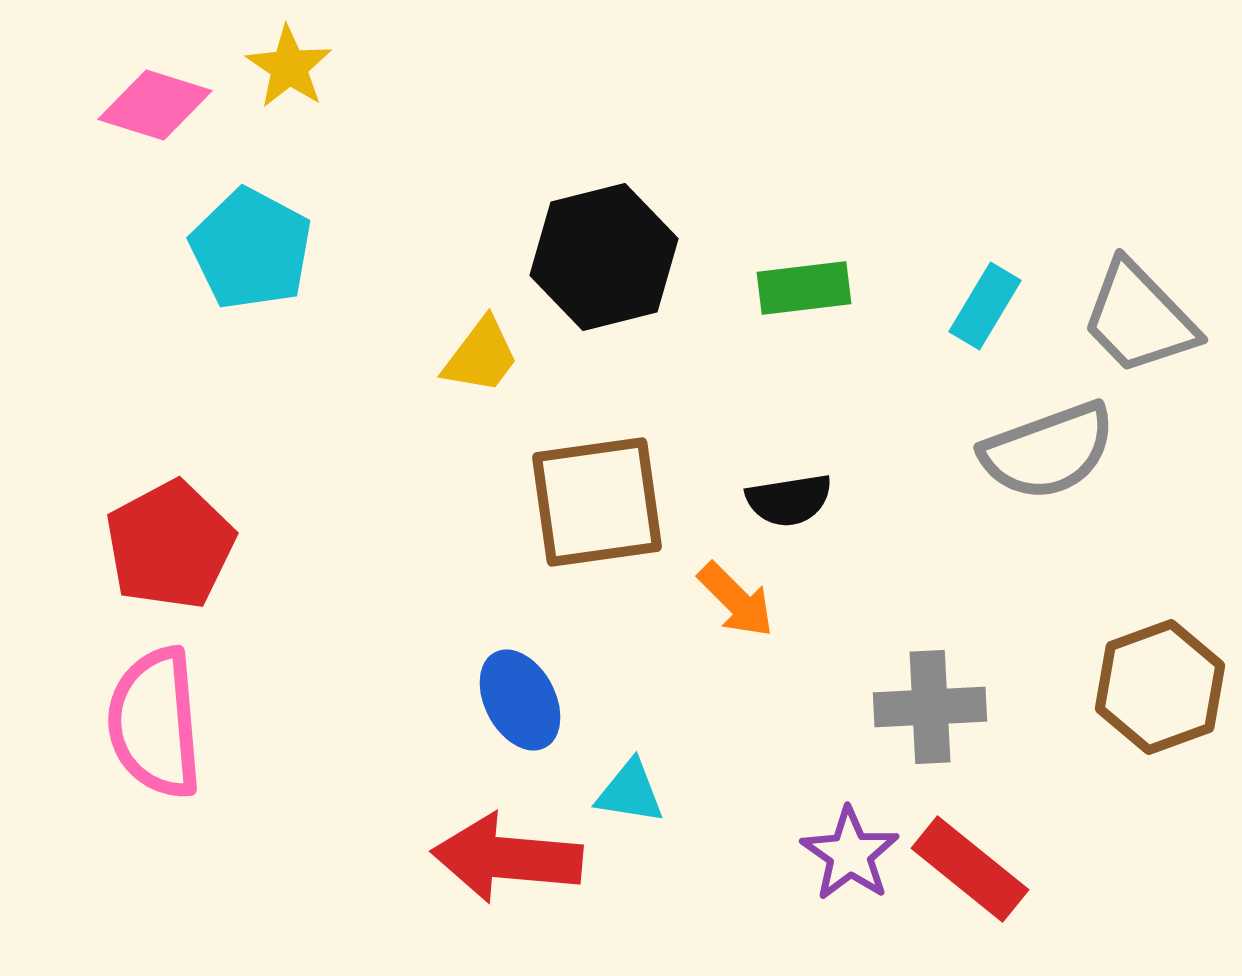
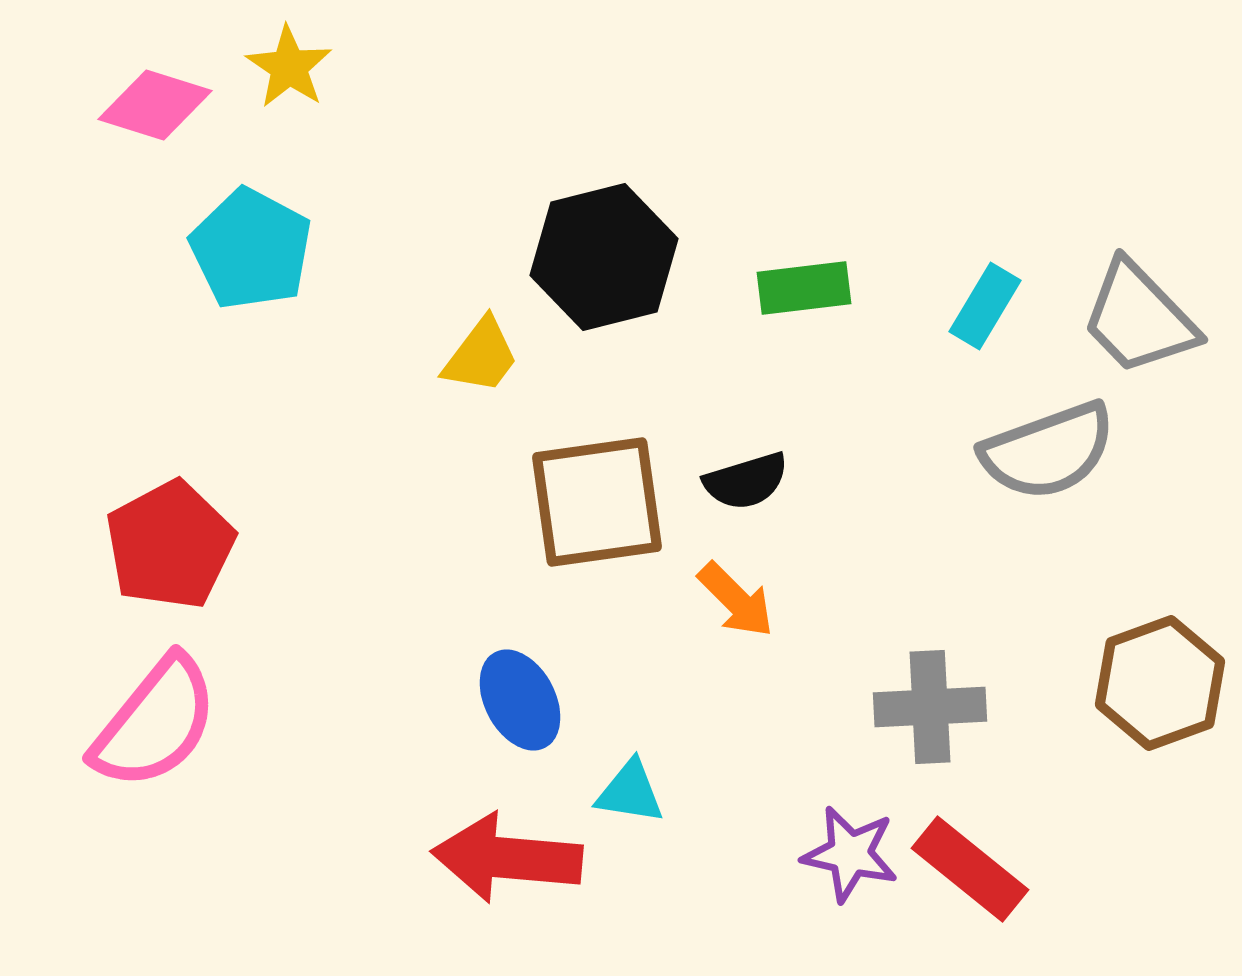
black semicircle: moved 43 px left, 19 px up; rotated 8 degrees counterclockwise
brown hexagon: moved 4 px up
pink semicircle: rotated 136 degrees counterclockwise
purple star: rotated 22 degrees counterclockwise
